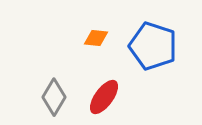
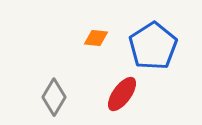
blue pentagon: rotated 21 degrees clockwise
red ellipse: moved 18 px right, 3 px up
